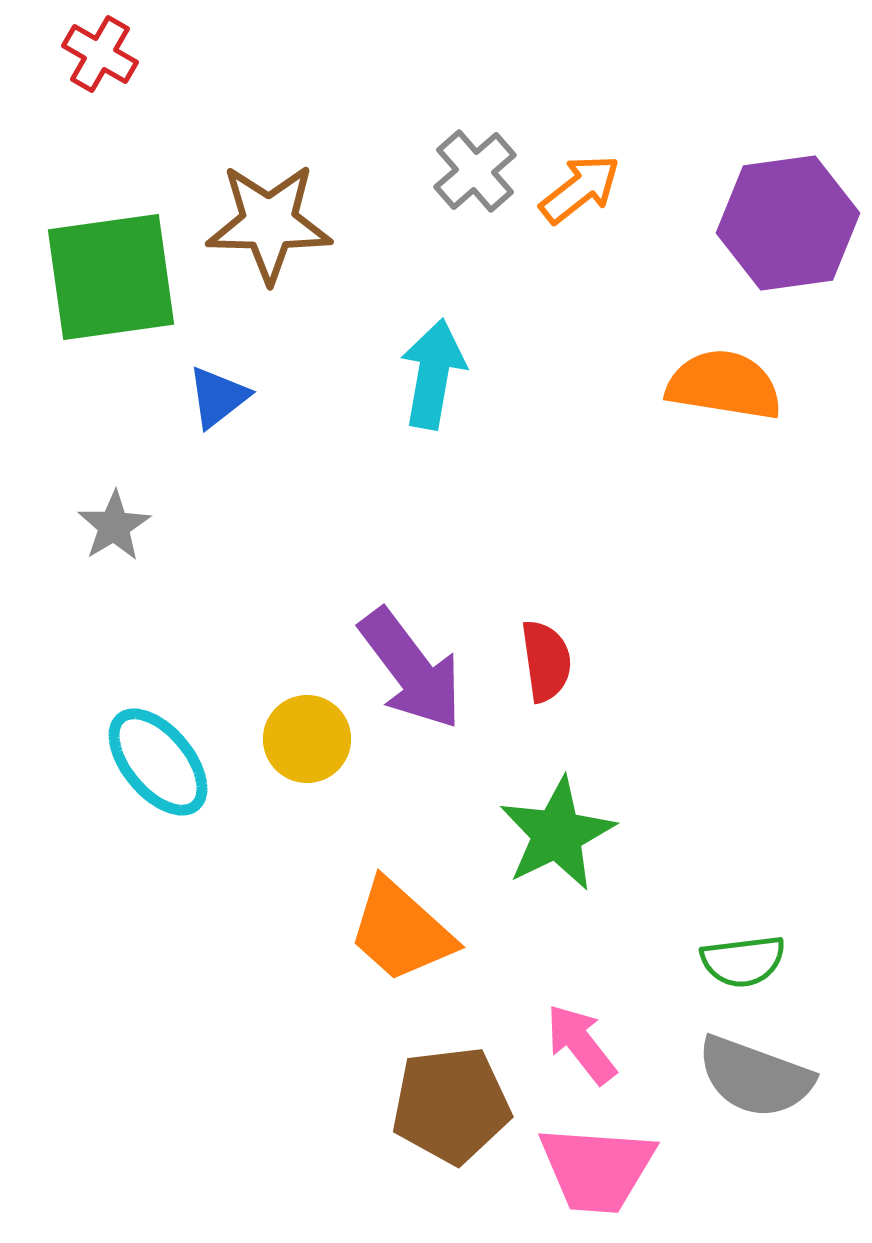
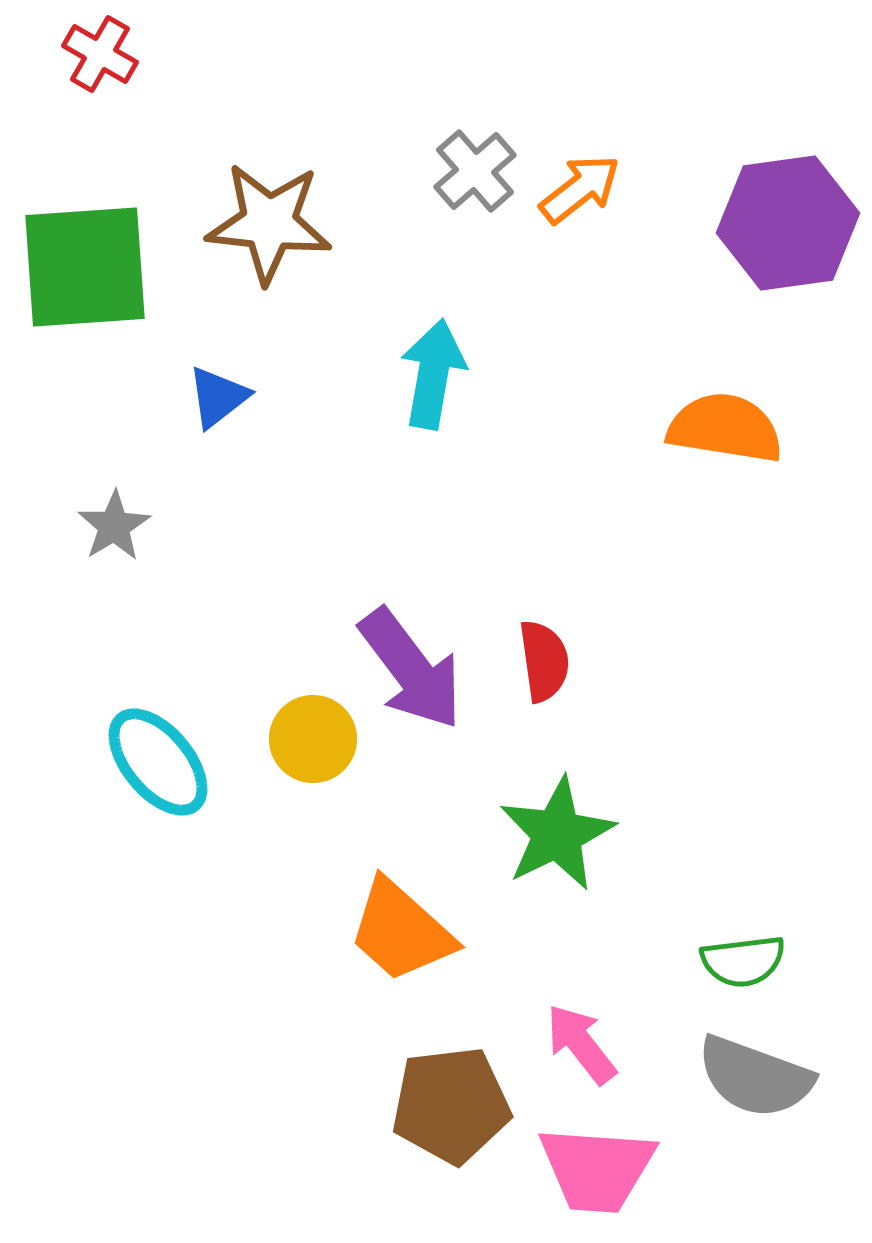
brown star: rotated 5 degrees clockwise
green square: moved 26 px left, 10 px up; rotated 4 degrees clockwise
orange semicircle: moved 1 px right, 43 px down
red semicircle: moved 2 px left
yellow circle: moved 6 px right
